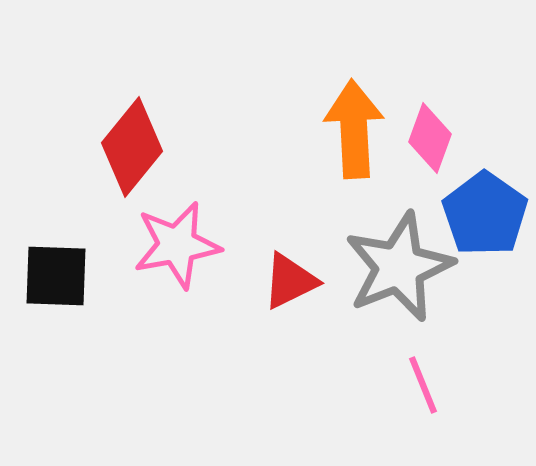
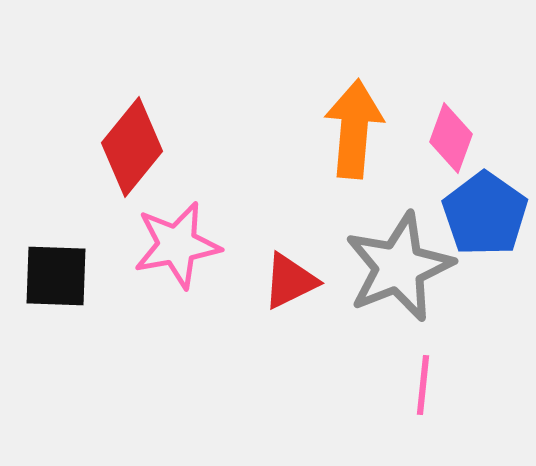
orange arrow: rotated 8 degrees clockwise
pink diamond: moved 21 px right
pink line: rotated 28 degrees clockwise
